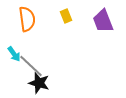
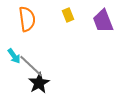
yellow rectangle: moved 2 px right, 1 px up
cyan arrow: moved 2 px down
black star: rotated 25 degrees clockwise
